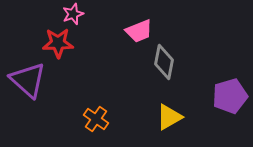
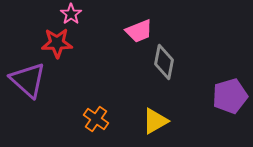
pink star: moved 2 px left; rotated 15 degrees counterclockwise
red star: moved 1 px left
yellow triangle: moved 14 px left, 4 px down
